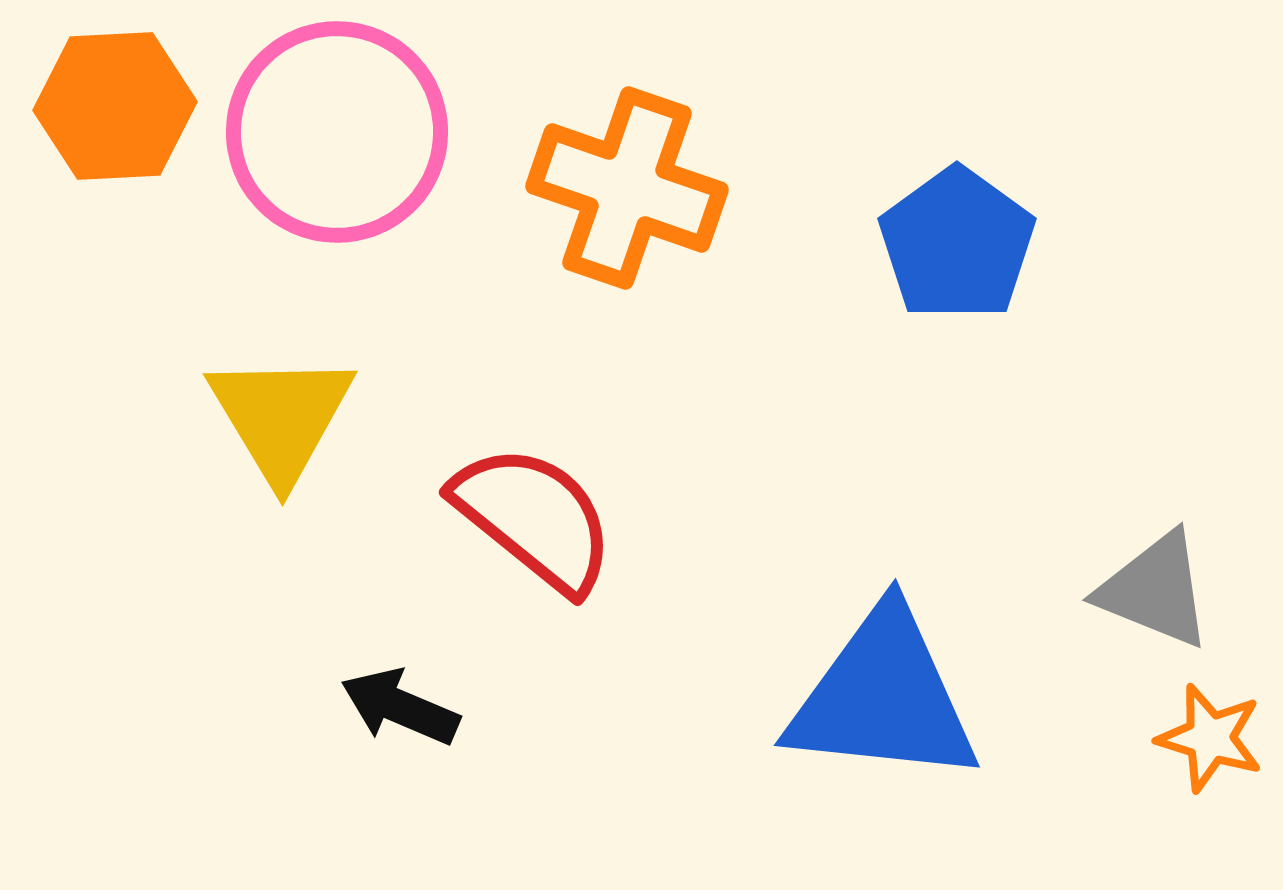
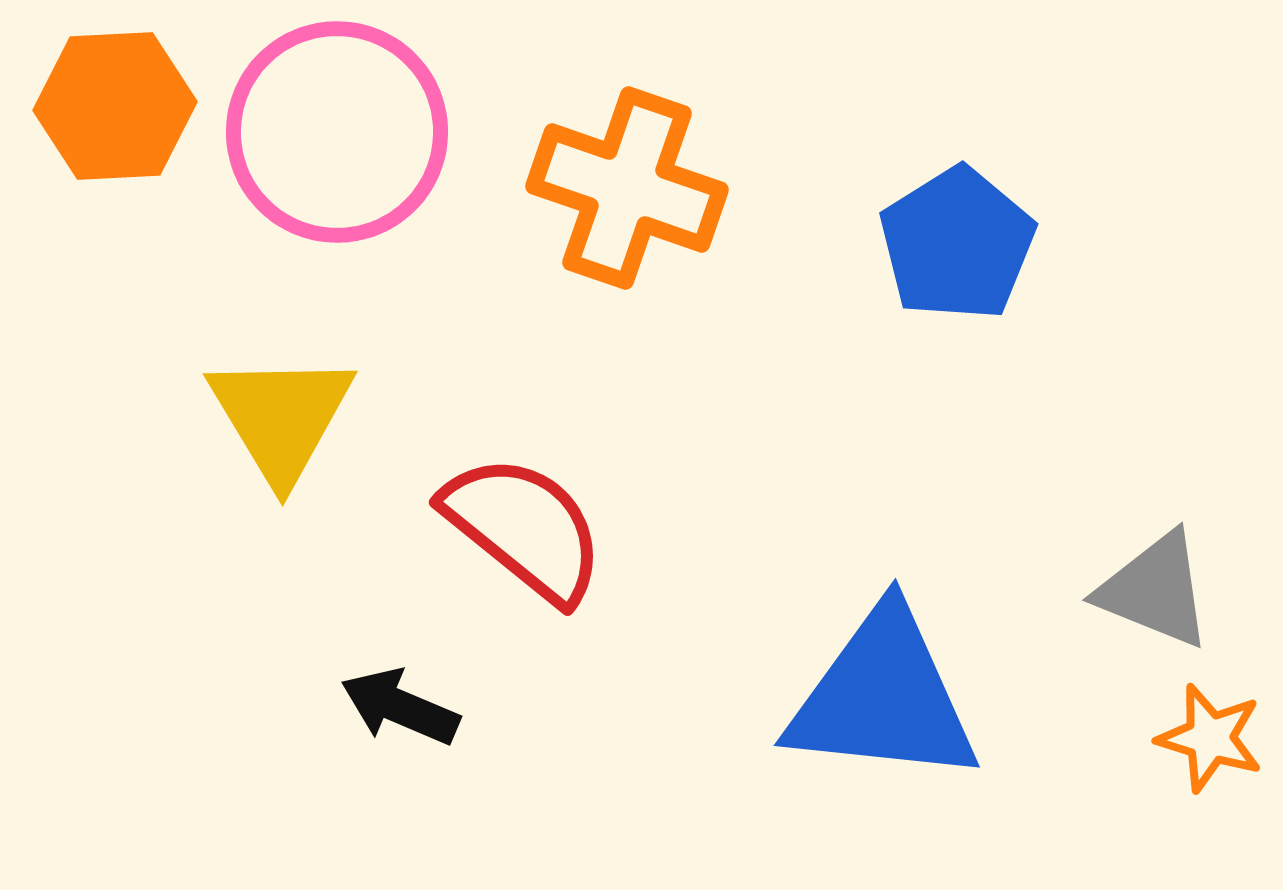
blue pentagon: rotated 4 degrees clockwise
red semicircle: moved 10 px left, 10 px down
